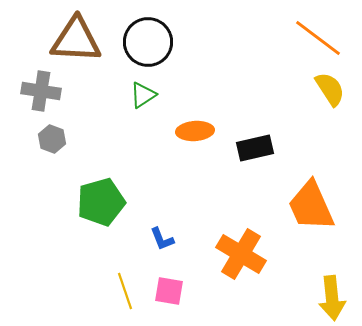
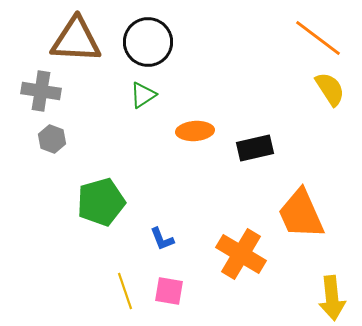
orange trapezoid: moved 10 px left, 8 px down
